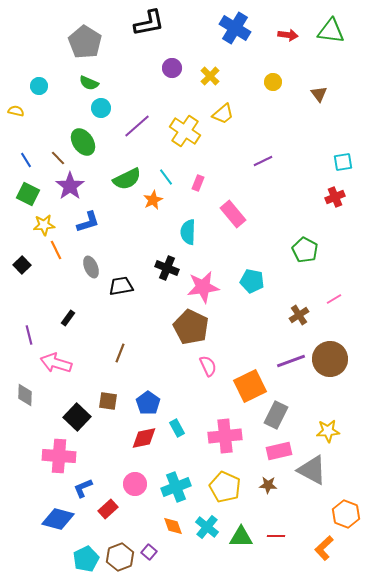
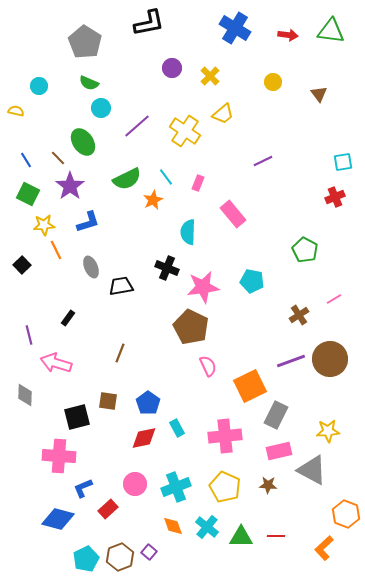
black square at (77, 417): rotated 32 degrees clockwise
